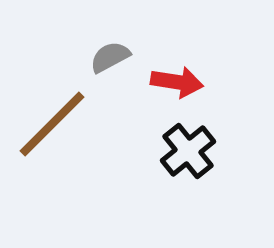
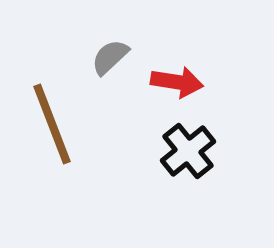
gray semicircle: rotated 15 degrees counterclockwise
brown line: rotated 66 degrees counterclockwise
